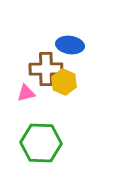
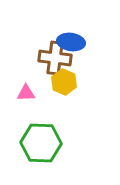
blue ellipse: moved 1 px right, 3 px up
brown cross: moved 9 px right, 11 px up; rotated 8 degrees clockwise
pink triangle: rotated 12 degrees clockwise
